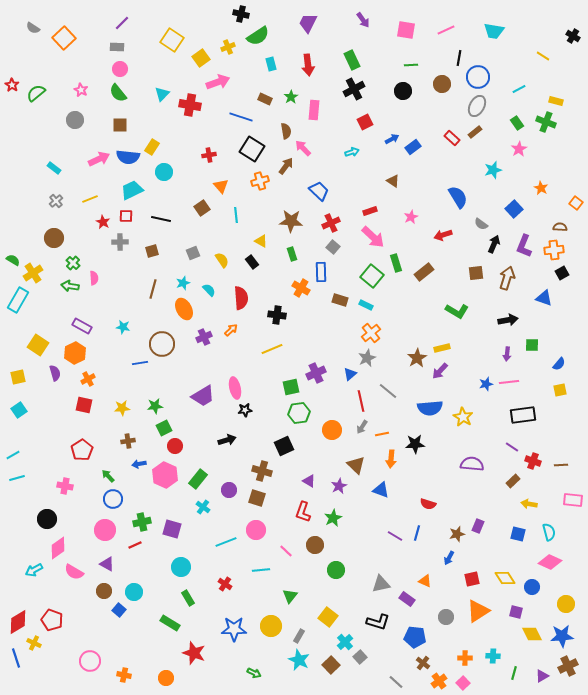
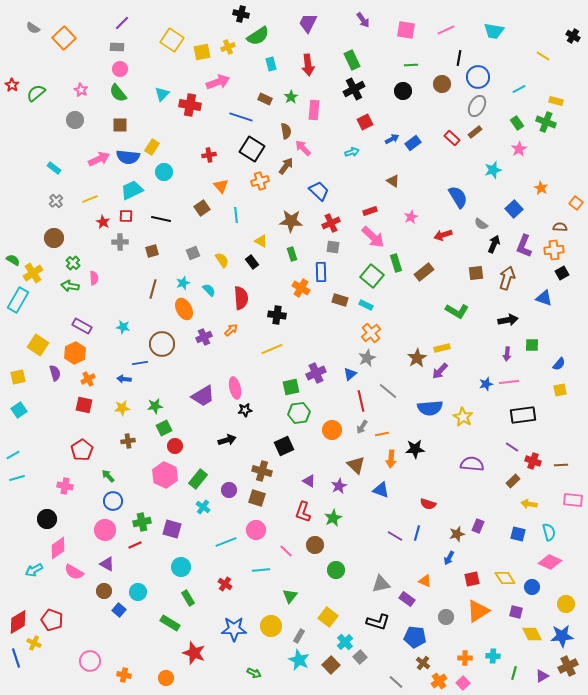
yellow square at (201, 58): moved 1 px right, 6 px up; rotated 24 degrees clockwise
blue rectangle at (413, 147): moved 4 px up
gray square at (333, 247): rotated 32 degrees counterclockwise
black star at (415, 444): moved 5 px down
blue arrow at (139, 464): moved 15 px left, 85 px up; rotated 16 degrees clockwise
blue circle at (113, 499): moved 2 px down
cyan circle at (134, 592): moved 4 px right
